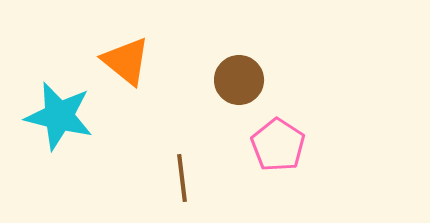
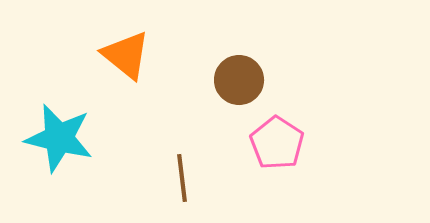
orange triangle: moved 6 px up
cyan star: moved 22 px down
pink pentagon: moved 1 px left, 2 px up
